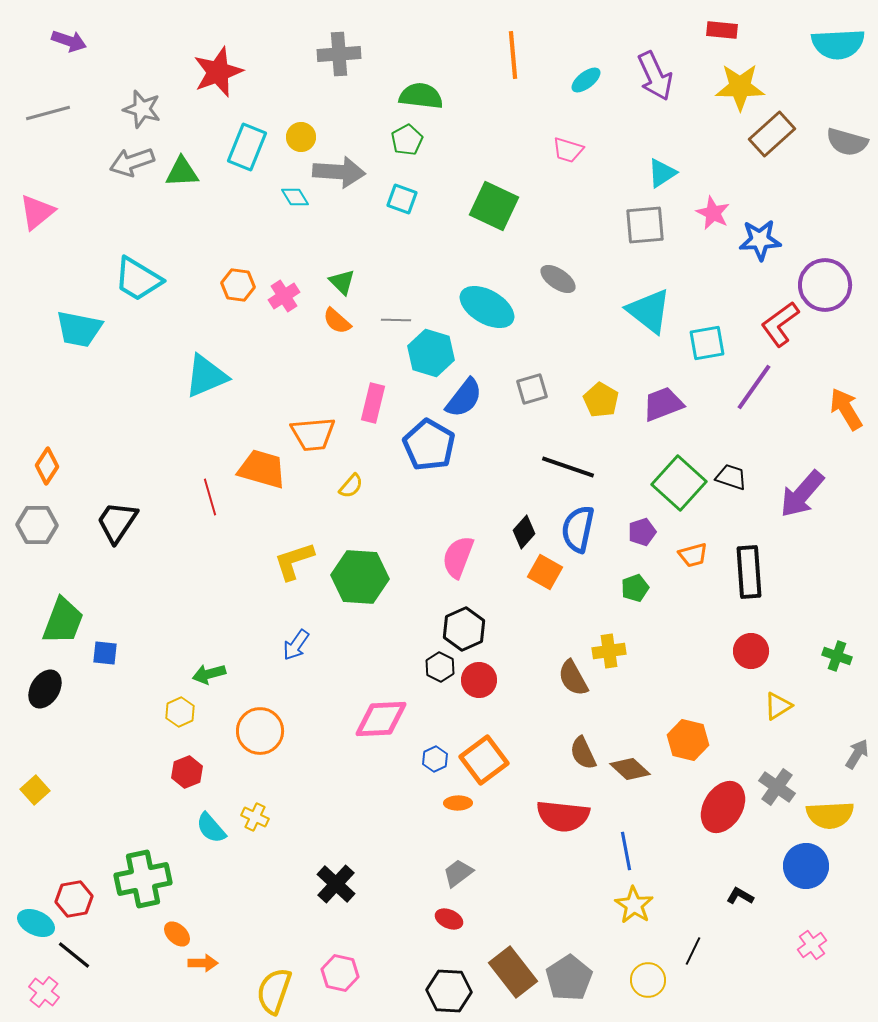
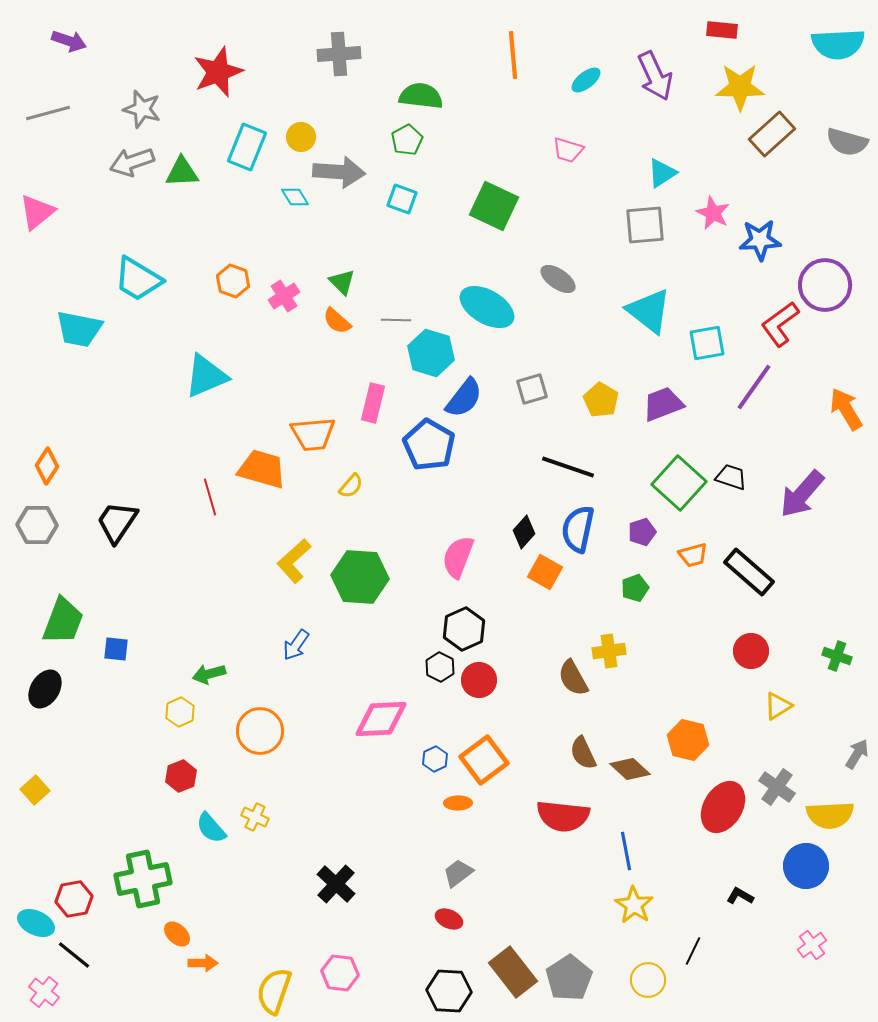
orange hexagon at (238, 285): moved 5 px left, 4 px up; rotated 12 degrees clockwise
yellow L-shape at (294, 561): rotated 24 degrees counterclockwise
black rectangle at (749, 572): rotated 45 degrees counterclockwise
blue square at (105, 653): moved 11 px right, 4 px up
red hexagon at (187, 772): moved 6 px left, 4 px down
pink hexagon at (340, 973): rotated 6 degrees counterclockwise
